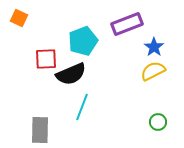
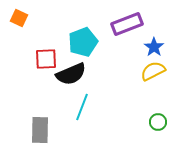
cyan pentagon: moved 1 px down
